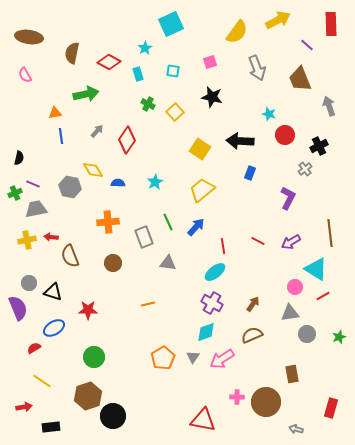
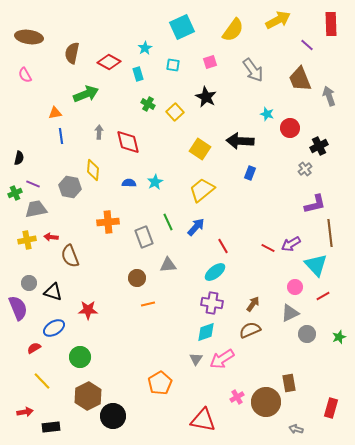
cyan square at (171, 24): moved 11 px right, 3 px down
yellow semicircle at (237, 32): moved 4 px left, 2 px up
gray arrow at (257, 68): moved 4 px left, 2 px down; rotated 15 degrees counterclockwise
cyan square at (173, 71): moved 6 px up
green arrow at (86, 94): rotated 10 degrees counterclockwise
black star at (212, 97): moved 6 px left; rotated 15 degrees clockwise
gray arrow at (329, 106): moved 10 px up
cyan star at (269, 114): moved 2 px left
gray arrow at (97, 131): moved 2 px right, 1 px down; rotated 40 degrees counterclockwise
red circle at (285, 135): moved 5 px right, 7 px up
red diamond at (127, 140): moved 1 px right, 2 px down; rotated 48 degrees counterclockwise
yellow diamond at (93, 170): rotated 35 degrees clockwise
blue semicircle at (118, 183): moved 11 px right
purple L-shape at (288, 198): moved 27 px right, 6 px down; rotated 50 degrees clockwise
red line at (258, 241): moved 10 px right, 7 px down
purple arrow at (291, 242): moved 2 px down
red line at (223, 246): rotated 21 degrees counterclockwise
brown circle at (113, 263): moved 24 px right, 15 px down
gray triangle at (168, 263): moved 2 px down; rotated 12 degrees counterclockwise
cyan triangle at (316, 269): moved 4 px up; rotated 15 degrees clockwise
purple cross at (212, 303): rotated 20 degrees counterclockwise
gray triangle at (290, 313): rotated 18 degrees counterclockwise
brown semicircle at (252, 335): moved 2 px left, 5 px up
green circle at (94, 357): moved 14 px left
gray triangle at (193, 357): moved 3 px right, 2 px down
orange pentagon at (163, 358): moved 3 px left, 25 px down
brown rectangle at (292, 374): moved 3 px left, 9 px down
yellow line at (42, 381): rotated 12 degrees clockwise
brown hexagon at (88, 396): rotated 8 degrees counterclockwise
pink cross at (237, 397): rotated 32 degrees counterclockwise
red arrow at (24, 407): moved 1 px right, 5 px down
